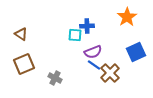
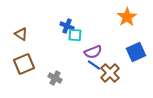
blue cross: moved 20 px left; rotated 24 degrees clockwise
